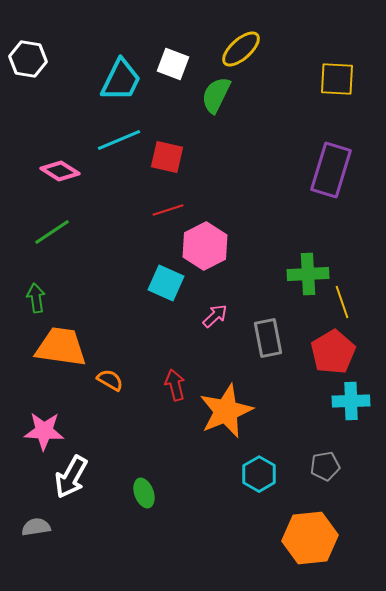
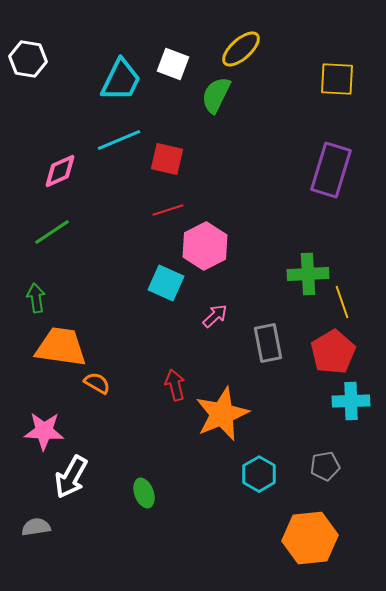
red square: moved 2 px down
pink diamond: rotated 57 degrees counterclockwise
gray rectangle: moved 5 px down
orange semicircle: moved 13 px left, 3 px down
orange star: moved 4 px left, 3 px down
